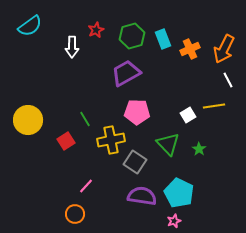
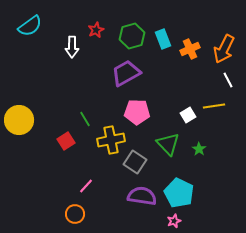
yellow circle: moved 9 px left
